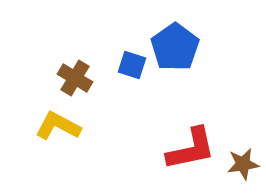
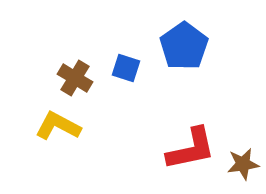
blue pentagon: moved 9 px right, 1 px up
blue square: moved 6 px left, 3 px down
